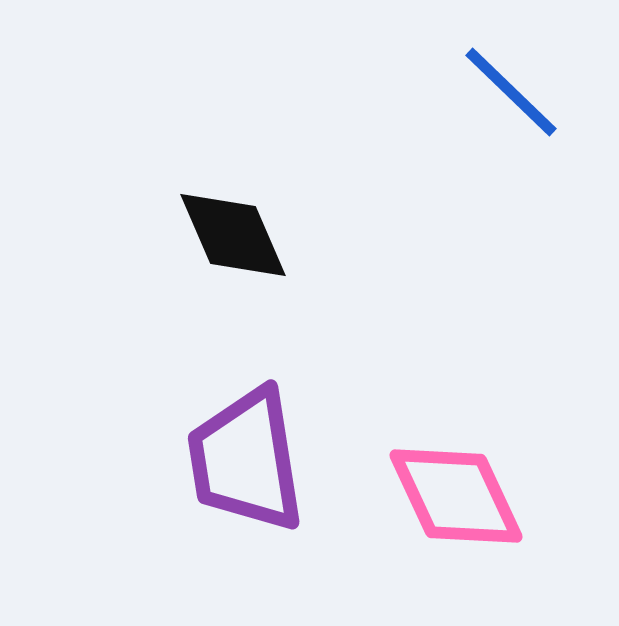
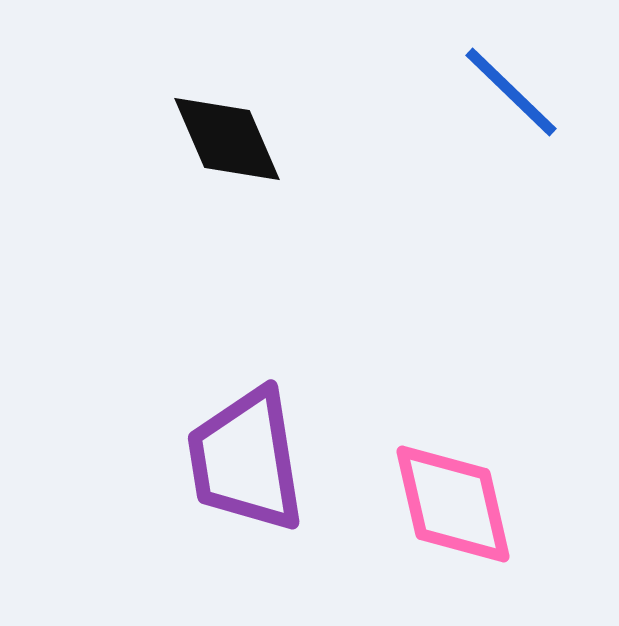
black diamond: moved 6 px left, 96 px up
pink diamond: moved 3 px left, 8 px down; rotated 12 degrees clockwise
